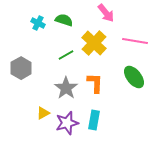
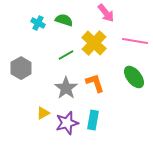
orange L-shape: rotated 20 degrees counterclockwise
cyan rectangle: moved 1 px left
